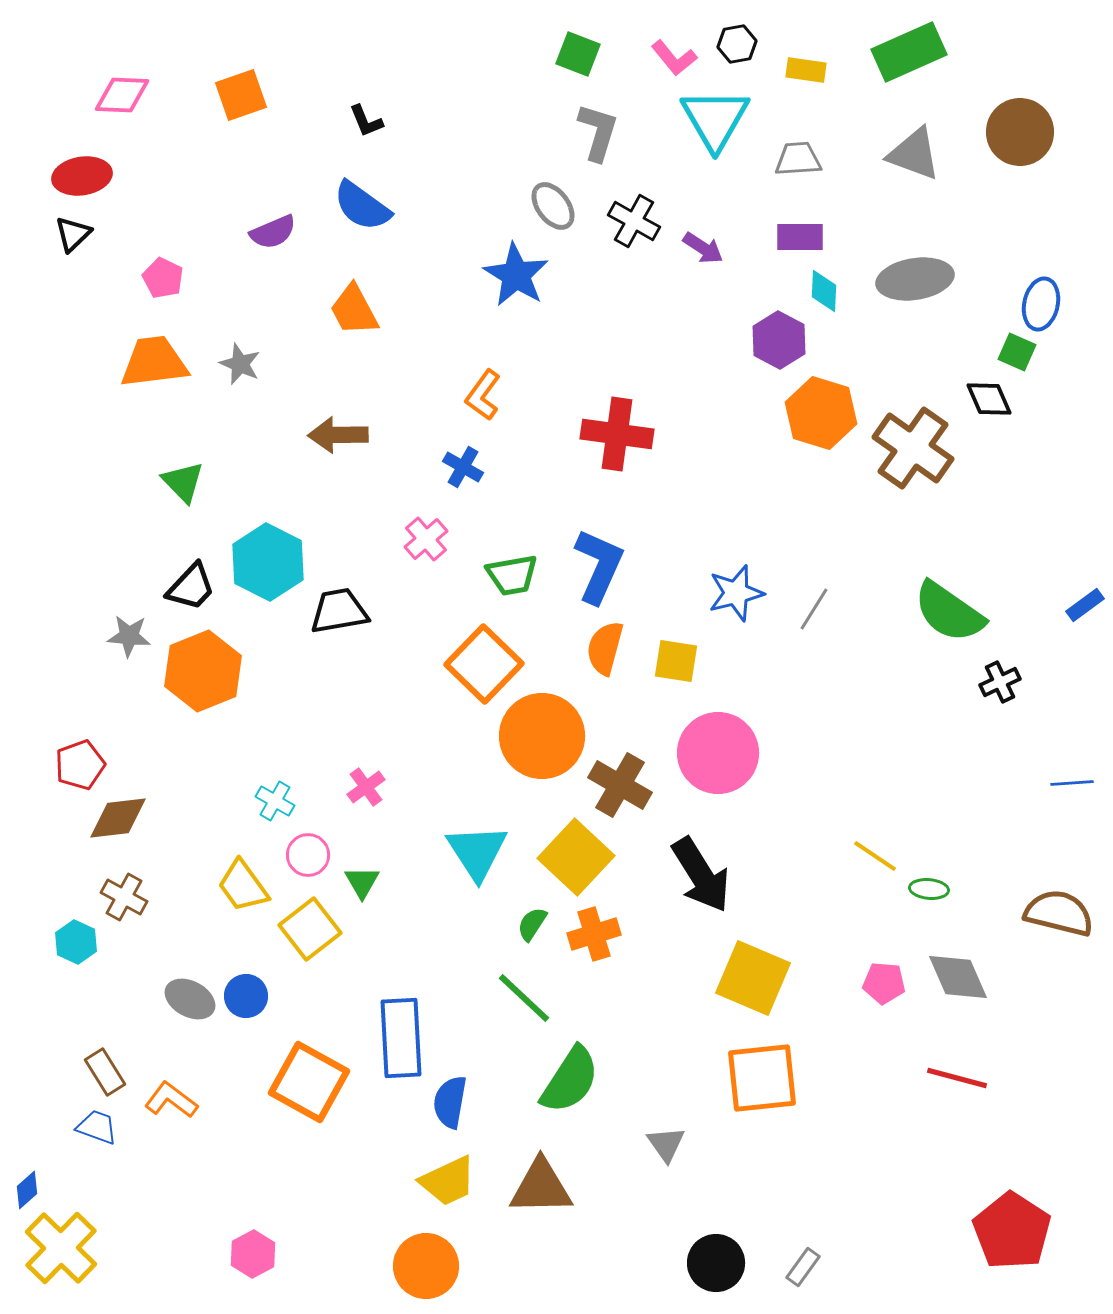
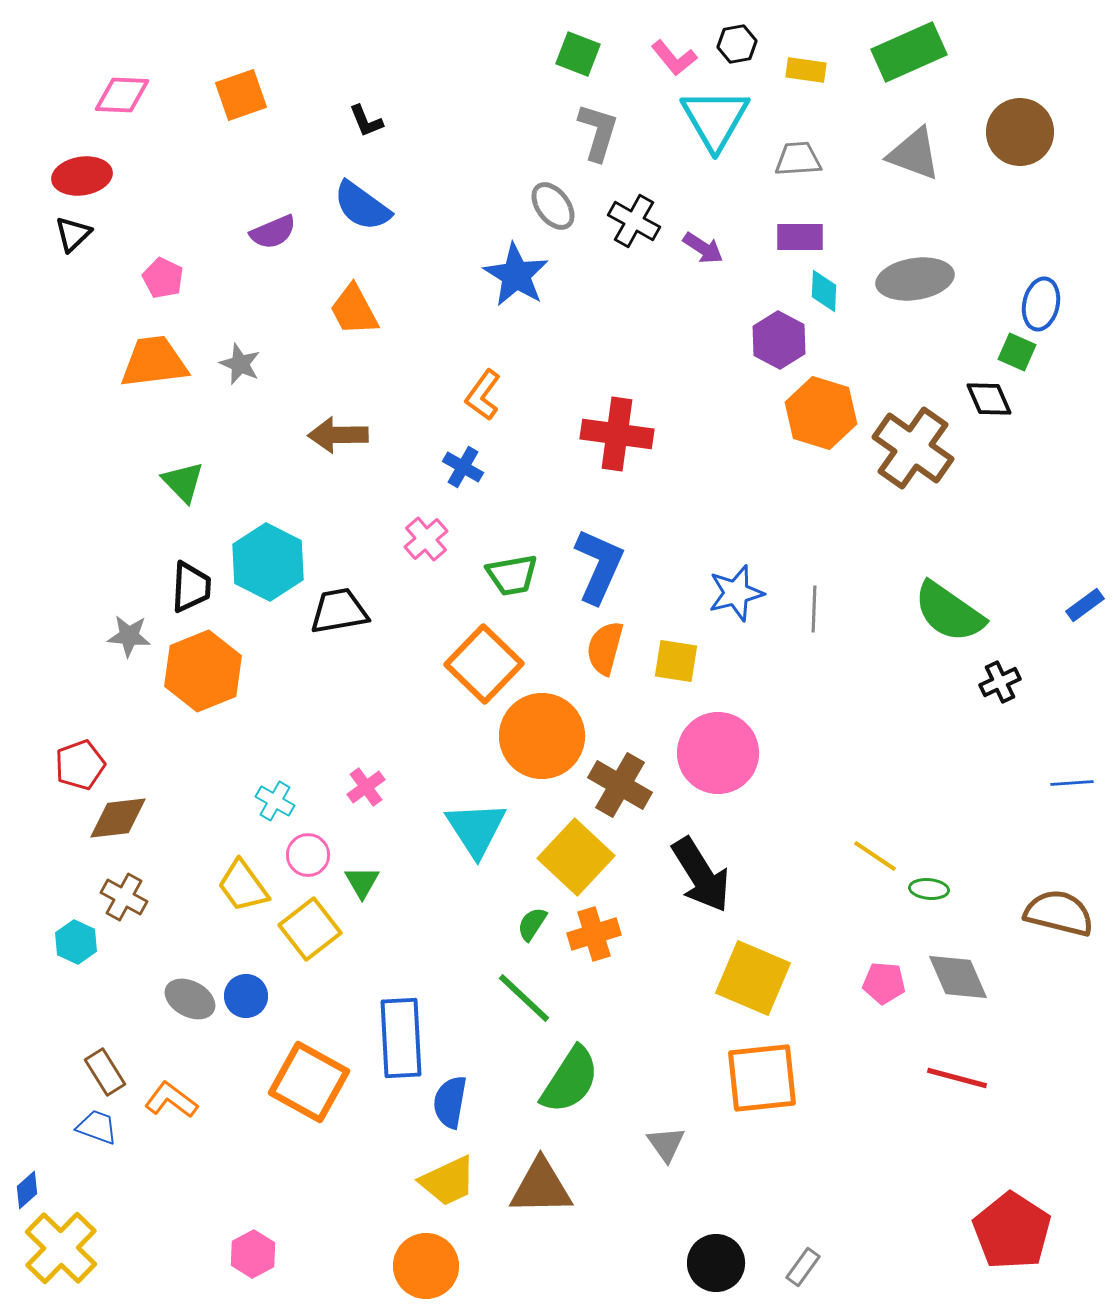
black trapezoid at (191, 587): rotated 40 degrees counterclockwise
gray line at (814, 609): rotated 30 degrees counterclockwise
cyan triangle at (477, 852): moved 1 px left, 23 px up
